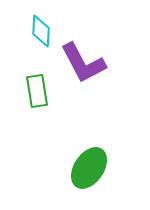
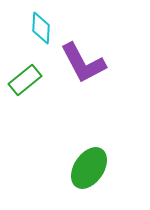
cyan diamond: moved 3 px up
green rectangle: moved 12 px left, 11 px up; rotated 60 degrees clockwise
